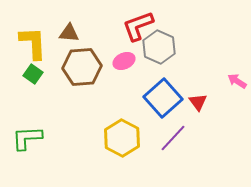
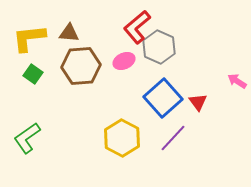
red L-shape: moved 1 px left, 1 px down; rotated 20 degrees counterclockwise
yellow L-shape: moved 4 px left, 5 px up; rotated 93 degrees counterclockwise
brown hexagon: moved 1 px left, 1 px up
green L-shape: rotated 32 degrees counterclockwise
